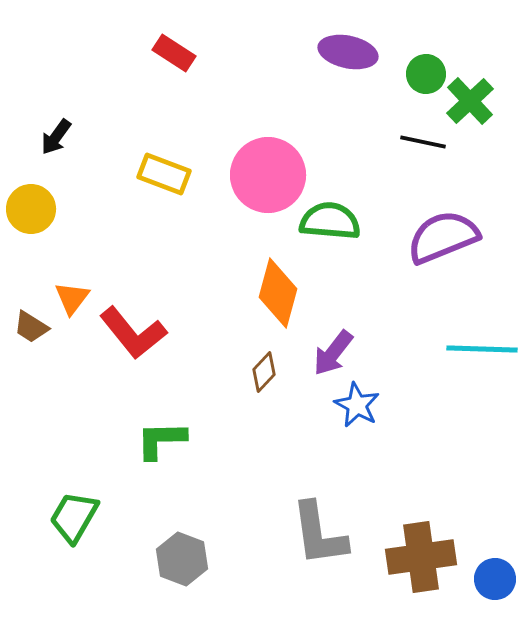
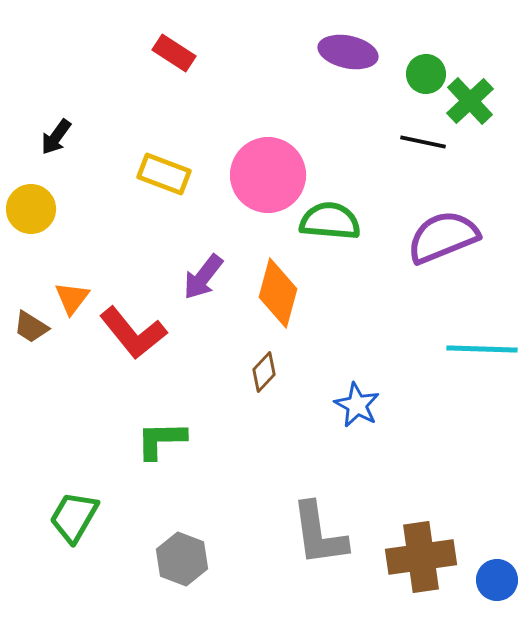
purple arrow: moved 130 px left, 76 px up
blue circle: moved 2 px right, 1 px down
